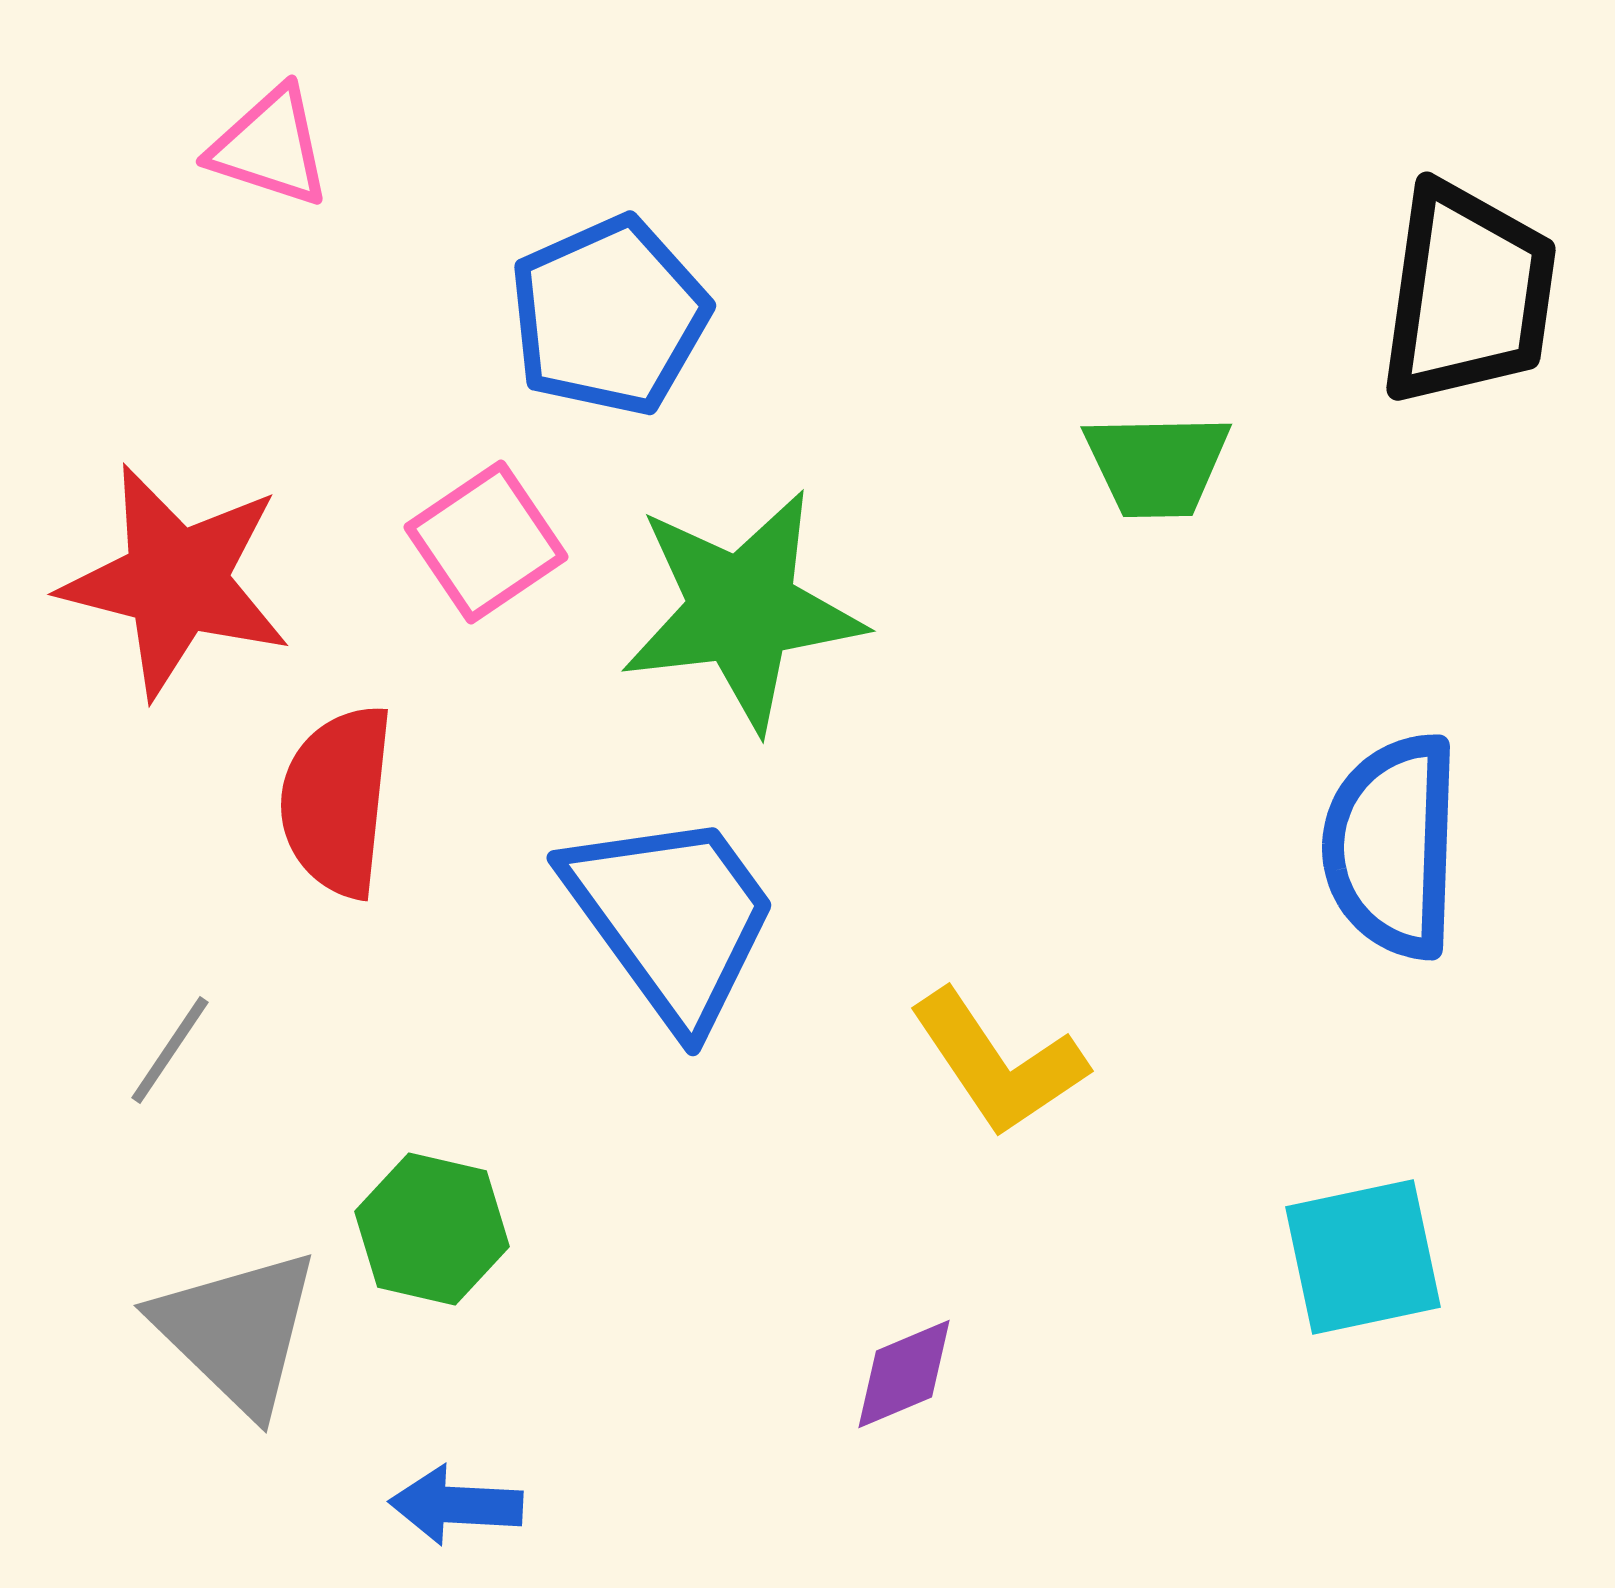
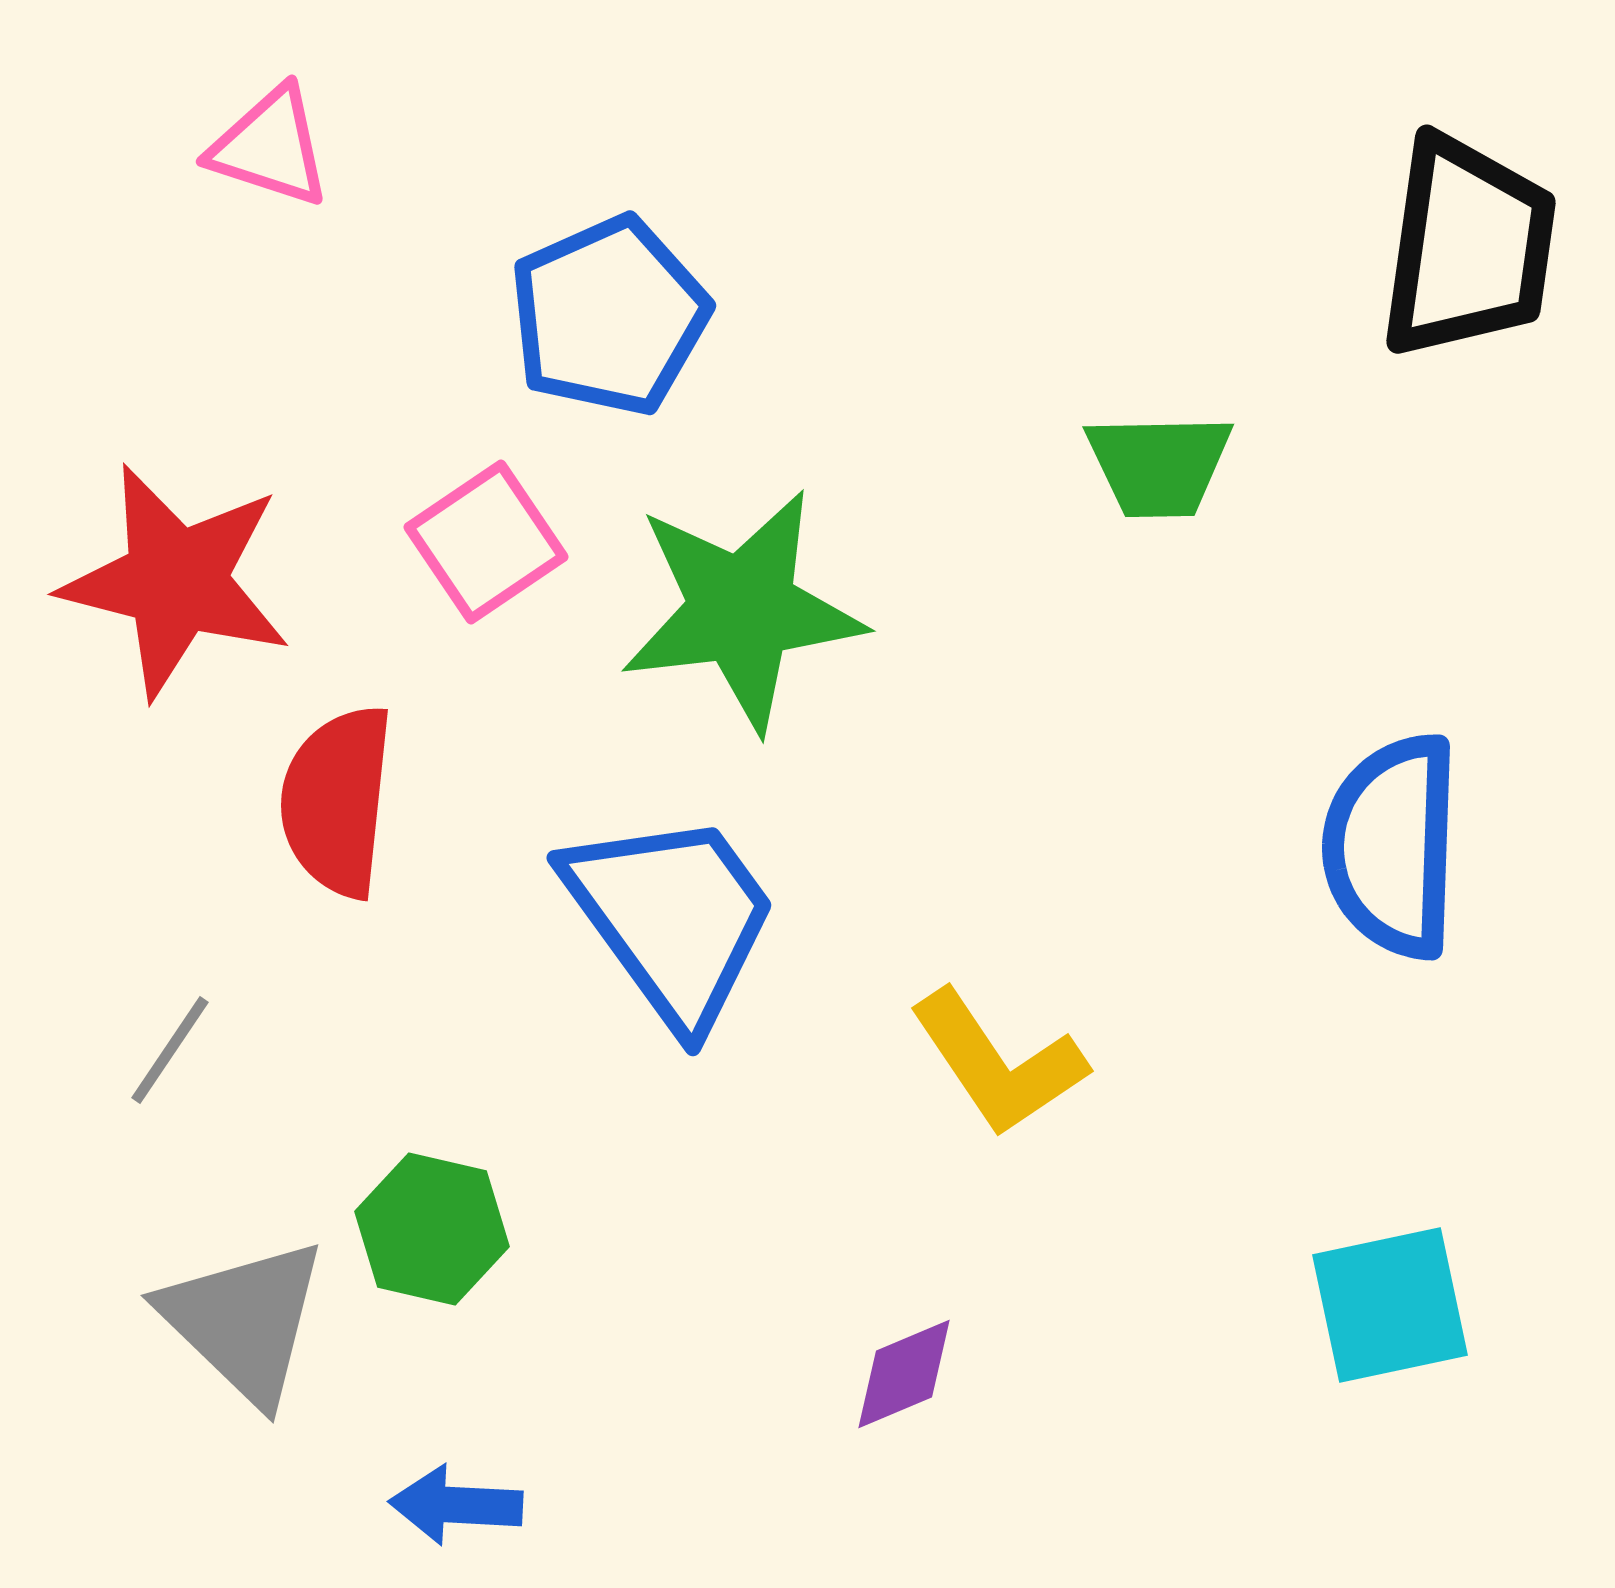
black trapezoid: moved 47 px up
green trapezoid: moved 2 px right
cyan square: moved 27 px right, 48 px down
gray triangle: moved 7 px right, 10 px up
